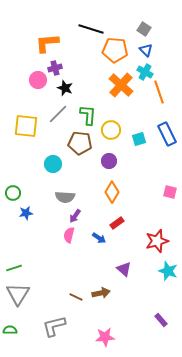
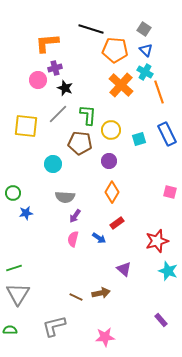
pink semicircle: moved 4 px right, 4 px down
